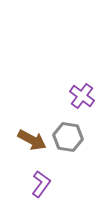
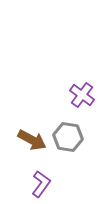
purple cross: moved 1 px up
